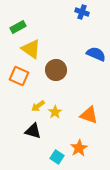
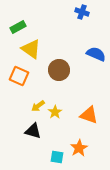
brown circle: moved 3 px right
cyan square: rotated 24 degrees counterclockwise
